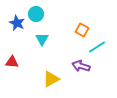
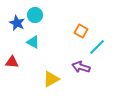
cyan circle: moved 1 px left, 1 px down
orange square: moved 1 px left, 1 px down
cyan triangle: moved 9 px left, 3 px down; rotated 32 degrees counterclockwise
cyan line: rotated 12 degrees counterclockwise
purple arrow: moved 1 px down
